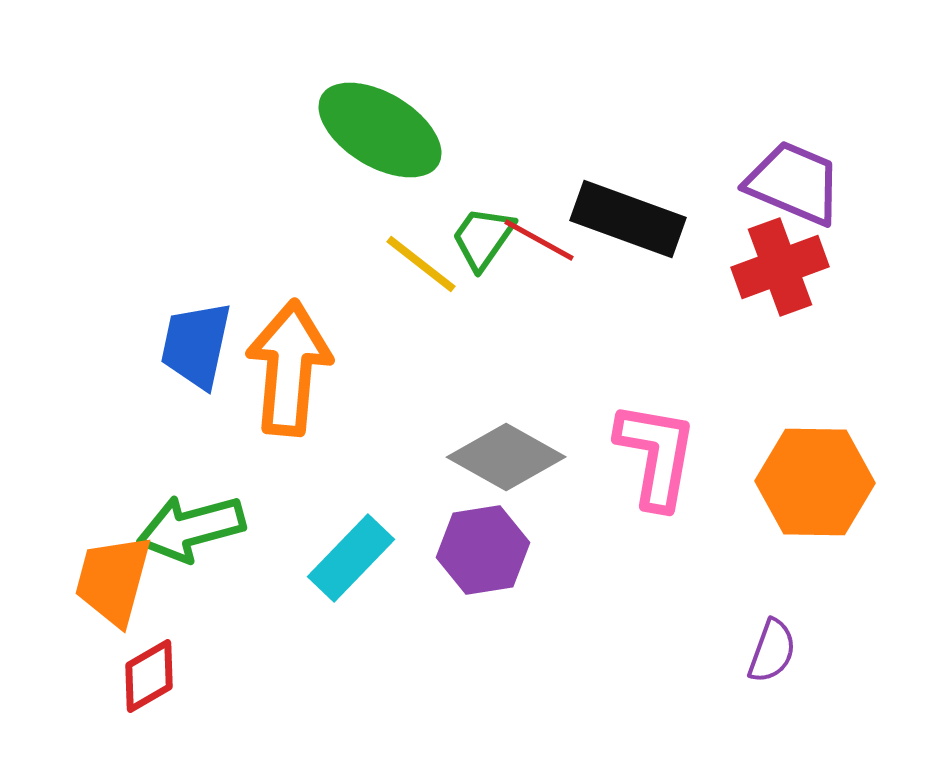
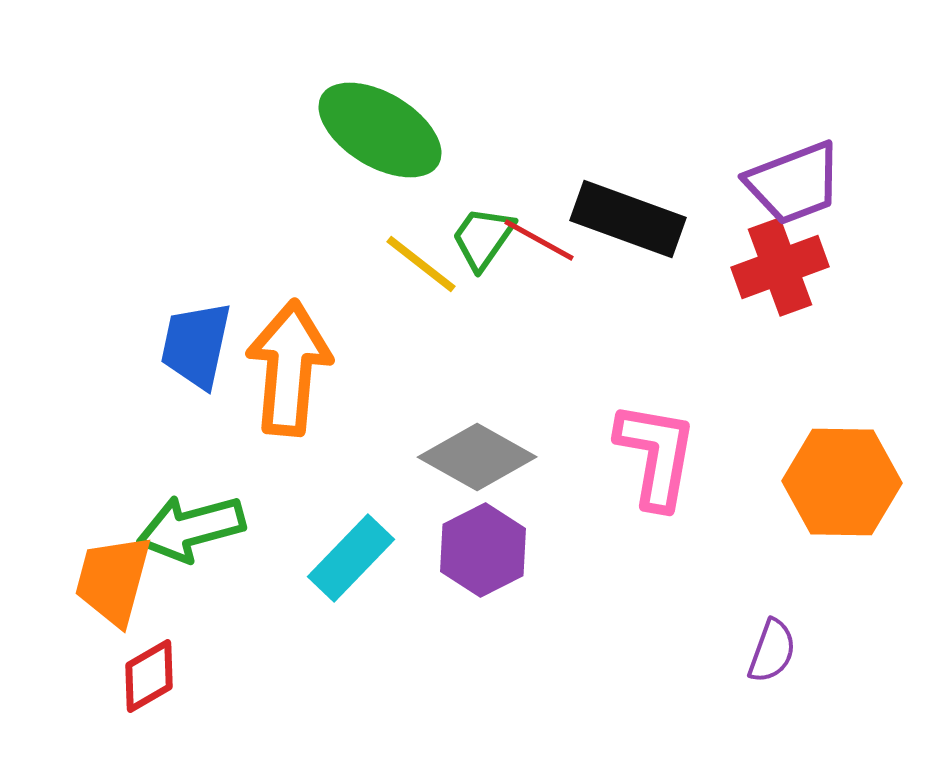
purple trapezoid: rotated 136 degrees clockwise
gray diamond: moved 29 px left
orange hexagon: moved 27 px right
purple hexagon: rotated 18 degrees counterclockwise
